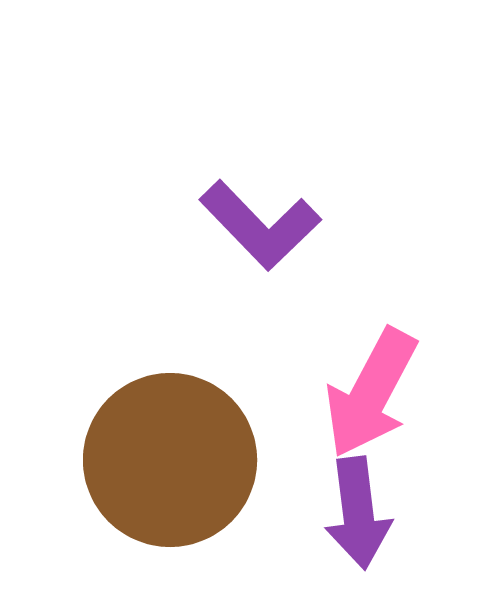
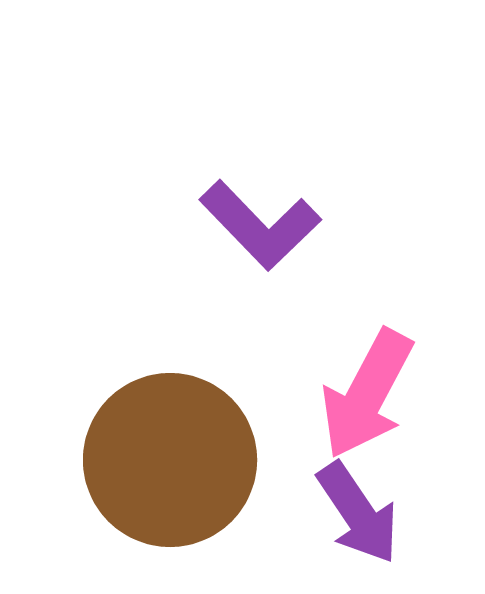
pink arrow: moved 4 px left, 1 px down
purple arrow: rotated 27 degrees counterclockwise
